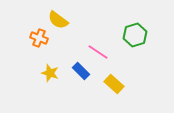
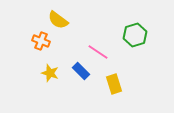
orange cross: moved 2 px right, 3 px down
yellow rectangle: rotated 30 degrees clockwise
